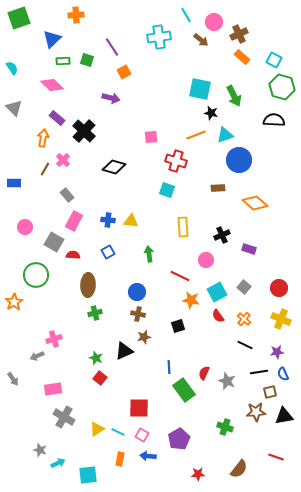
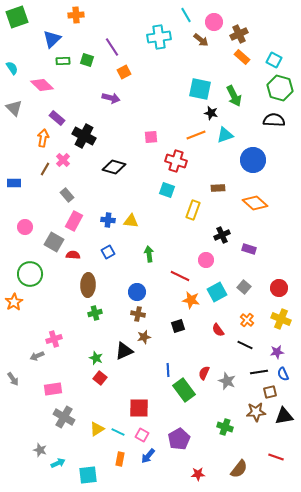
green square at (19, 18): moved 2 px left, 1 px up
pink diamond at (52, 85): moved 10 px left
green hexagon at (282, 87): moved 2 px left, 1 px down
black cross at (84, 131): moved 5 px down; rotated 15 degrees counterclockwise
blue circle at (239, 160): moved 14 px right
yellow rectangle at (183, 227): moved 10 px right, 17 px up; rotated 24 degrees clockwise
green circle at (36, 275): moved 6 px left, 1 px up
red semicircle at (218, 316): moved 14 px down
orange cross at (244, 319): moved 3 px right, 1 px down
blue line at (169, 367): moved 1 px left, 3 px down
blue arrow at (148, 456): rotated 56 degrees counterclockwise
